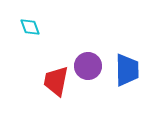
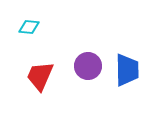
cyan diamond: moved 1 px left; rotated 65 degrees counterclockwise
red trapezoid: moved 16 px left, 5 px up; rotated 12 degrees clockwise
